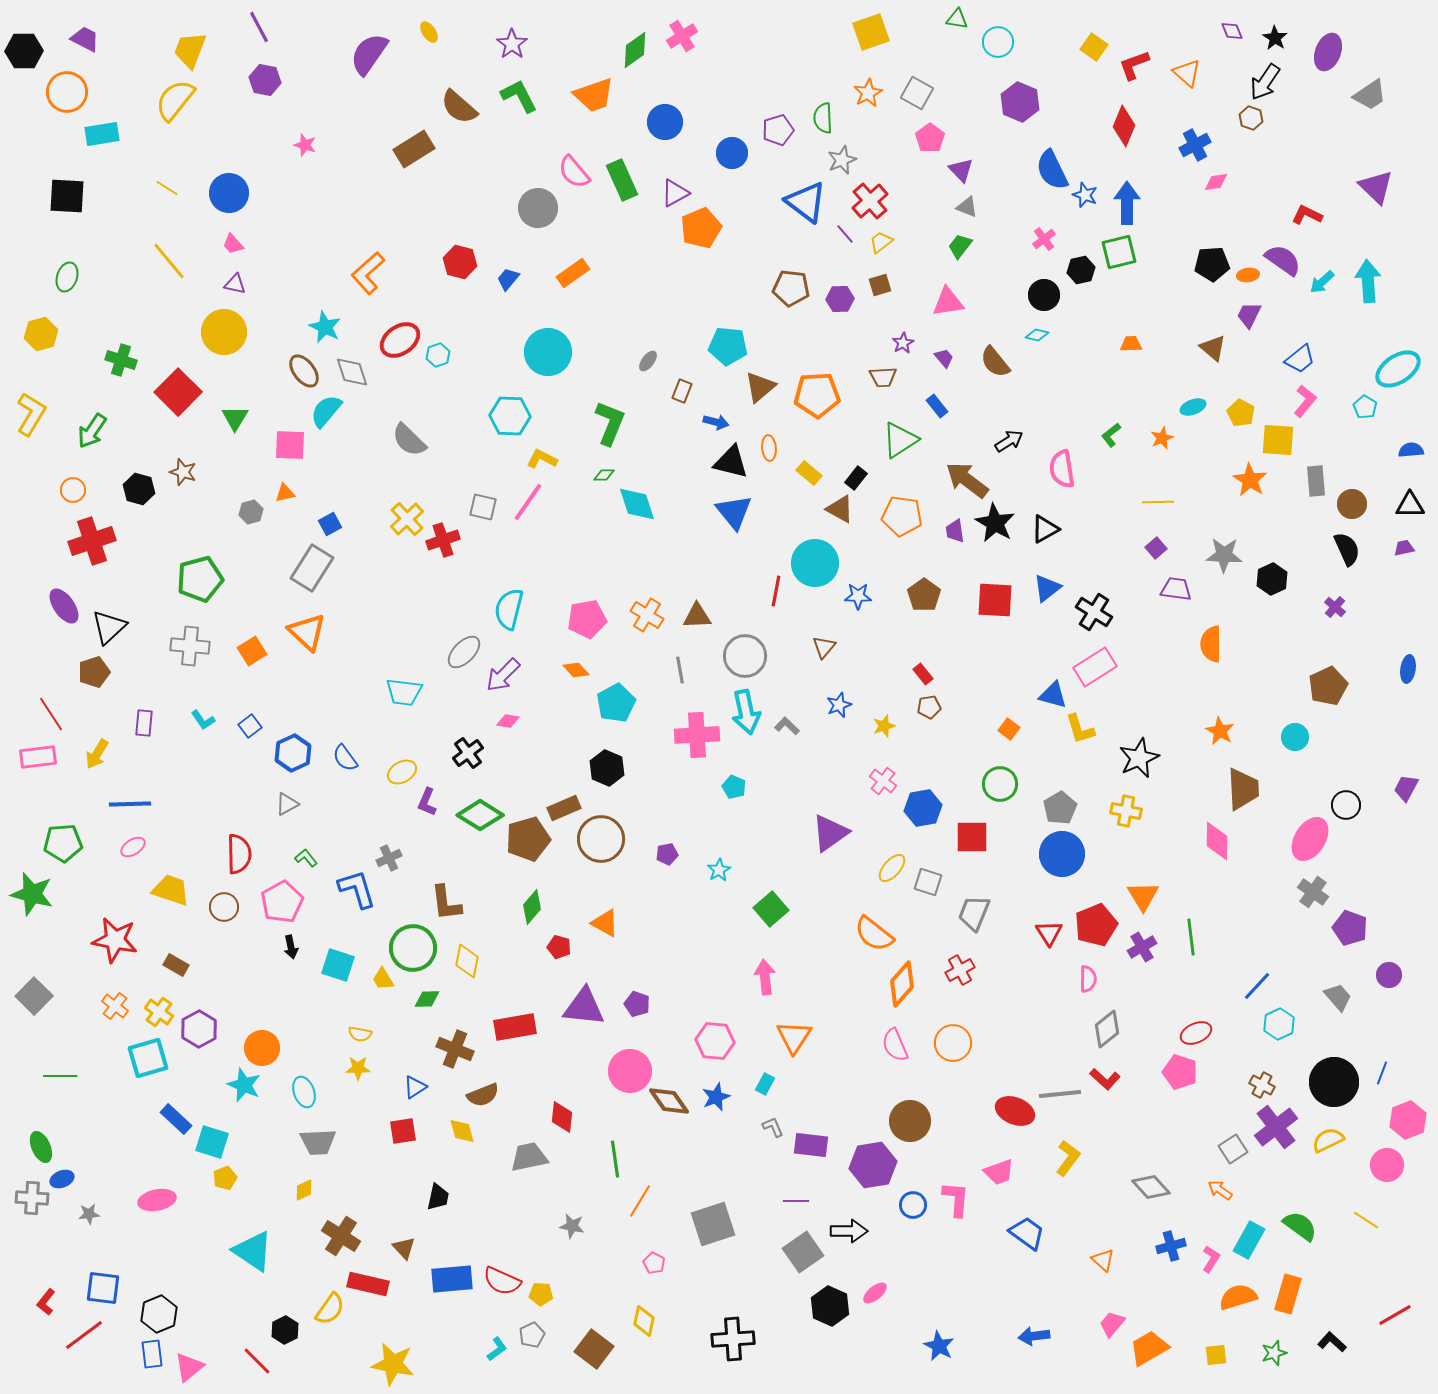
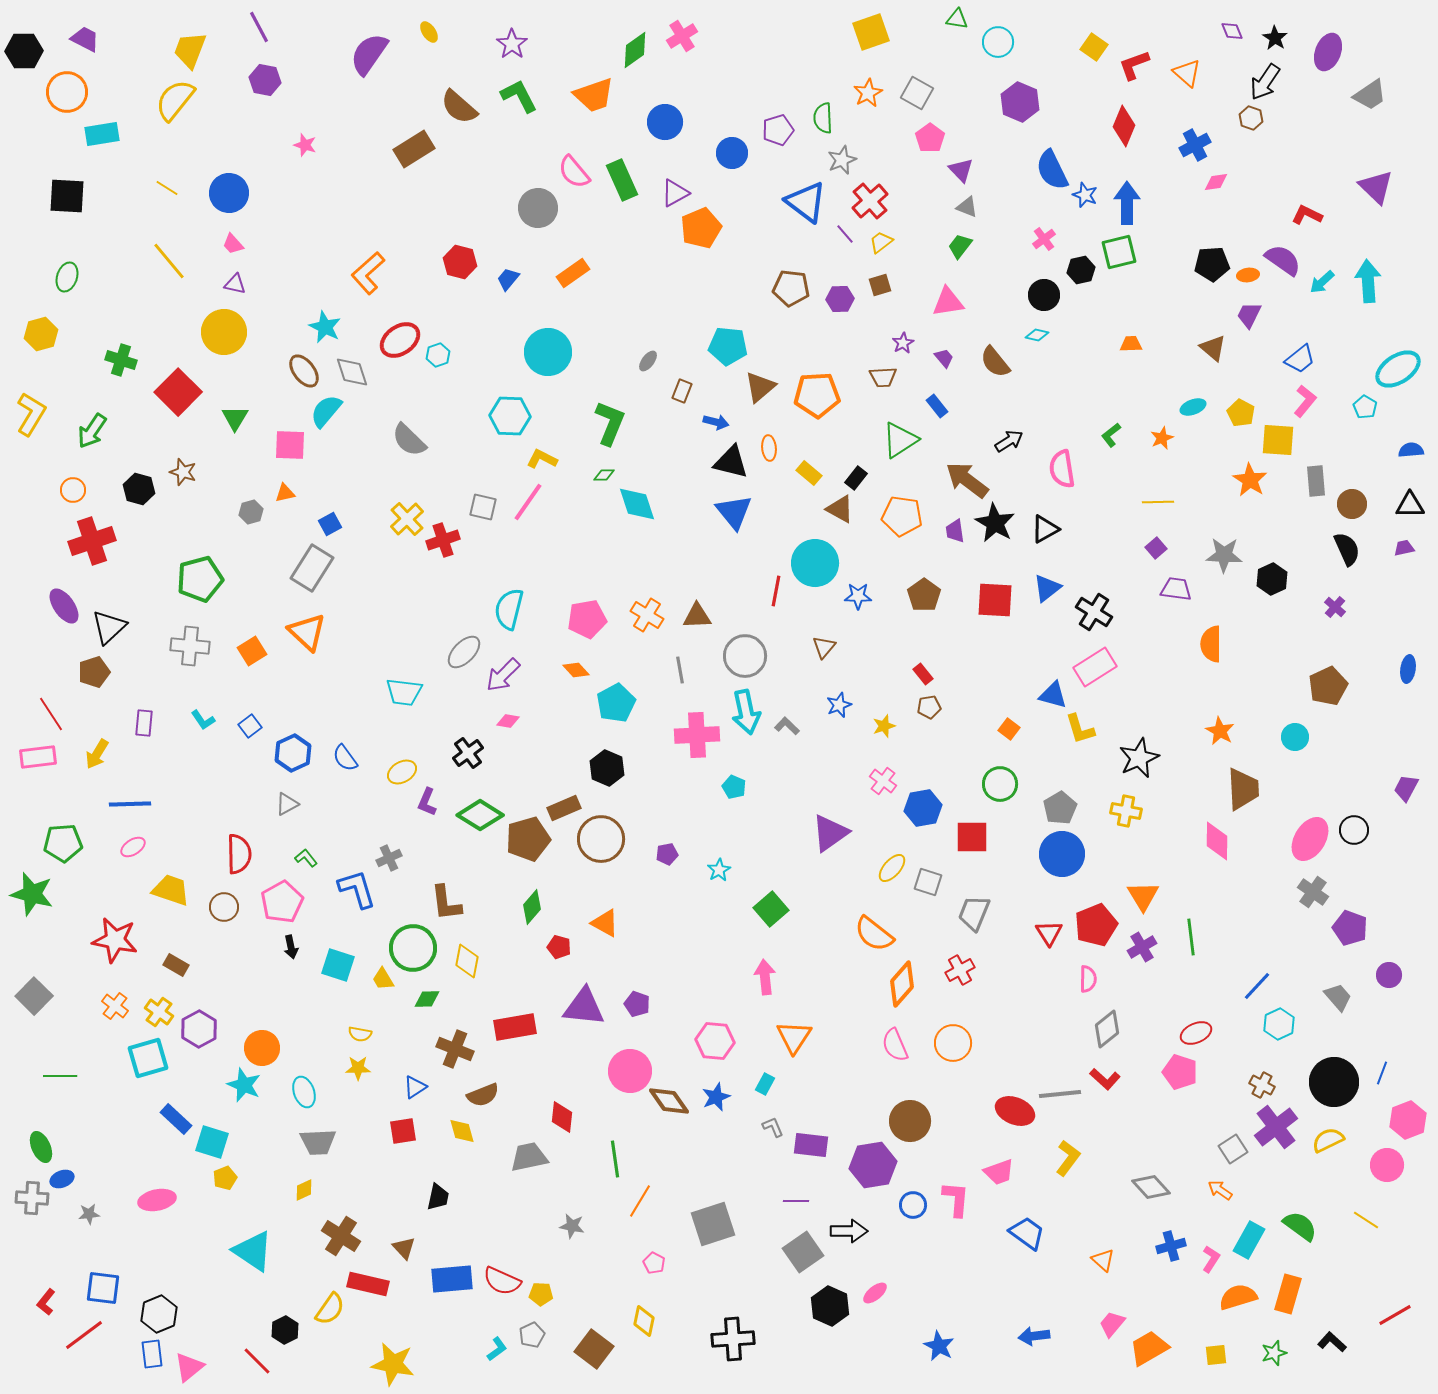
black circle at (1346, 805): moved 8 px right, 25 px down
